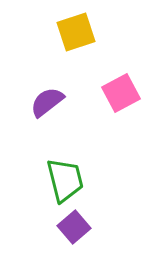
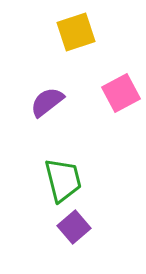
green trapezoid: moved 2 px left
